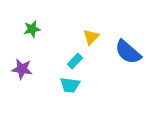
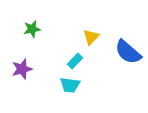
purple star: rotated 25 degrees counterclockwise
